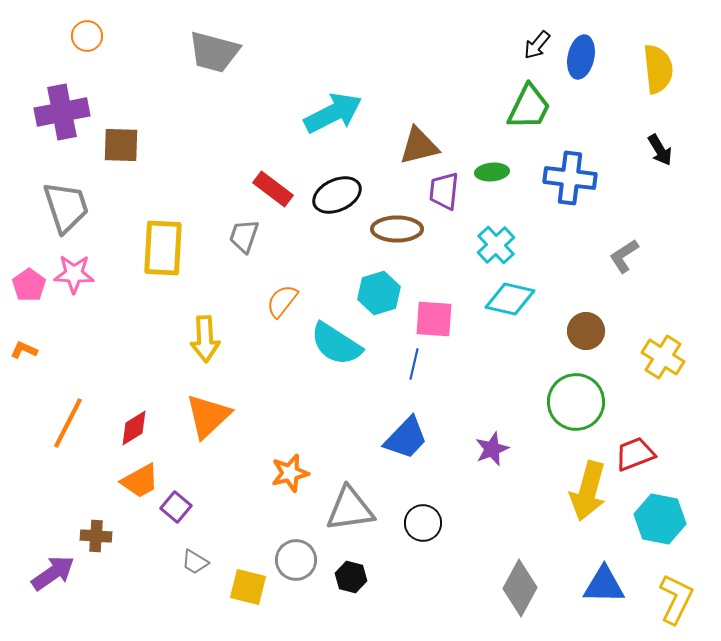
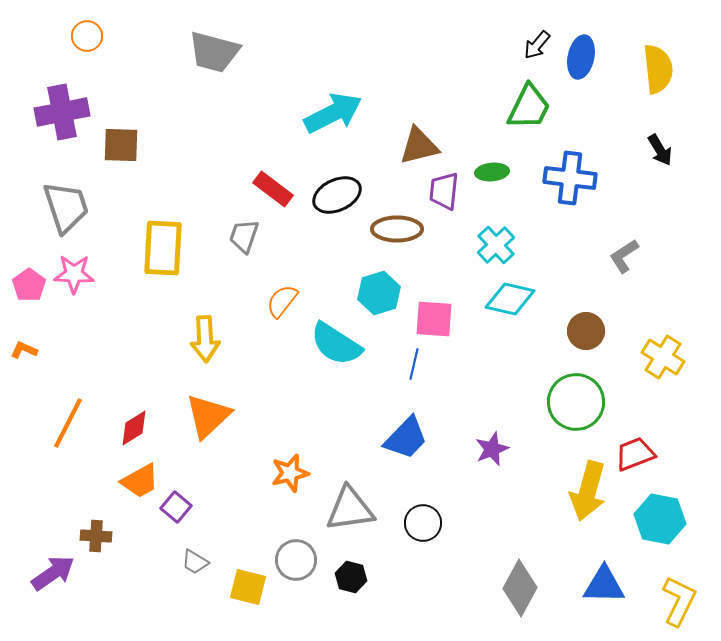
yellow L-shape at (676, 599): moved 3 px right, 2 px down
